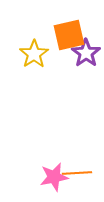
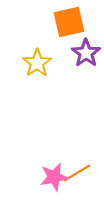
orange square: moved 13 px up
yellow star: moved 3 px right, 9 px down
orange line: rotated 28 degrees counterclockwise
